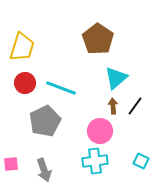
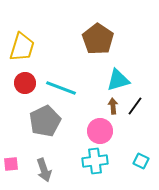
cyan triangle: moved 2 px right, 2 px down; rotated 25 degrees clockwise
